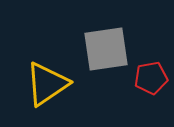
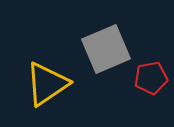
gray square: rotated 15 degrees counterclockwise
